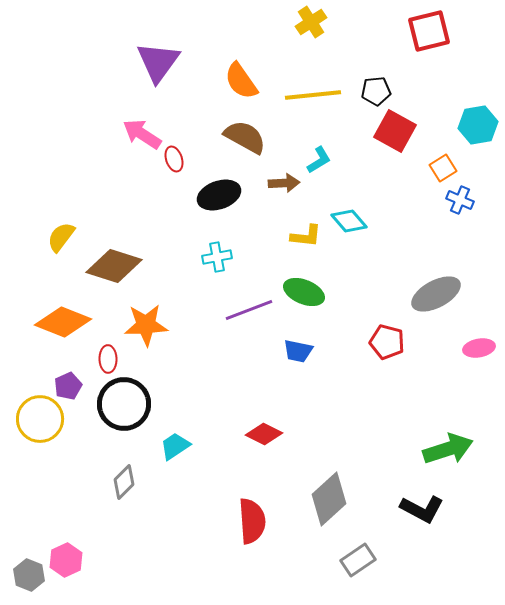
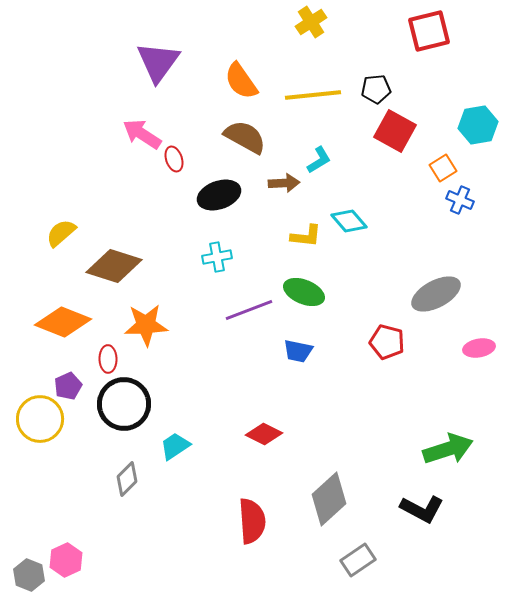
black pentagon at (376, 91): moved 2 px up
yellow semicircle at (61, 237): moved 4 px up; rotated 12 degrees clockwise
gray diamond at (124, 482): moved 3 px right, 3 px up
